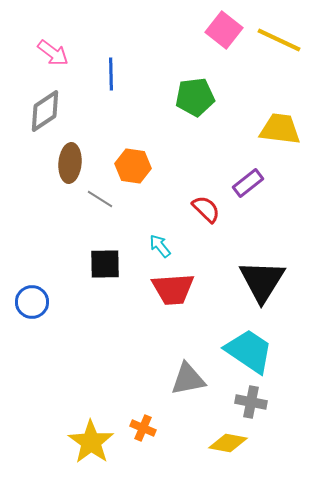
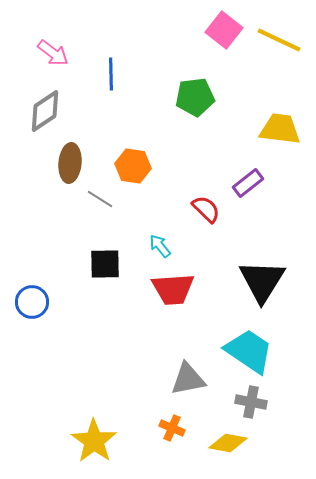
orange cross: moved 29 px right
yellow star: moved 3 px right, 1 px up
